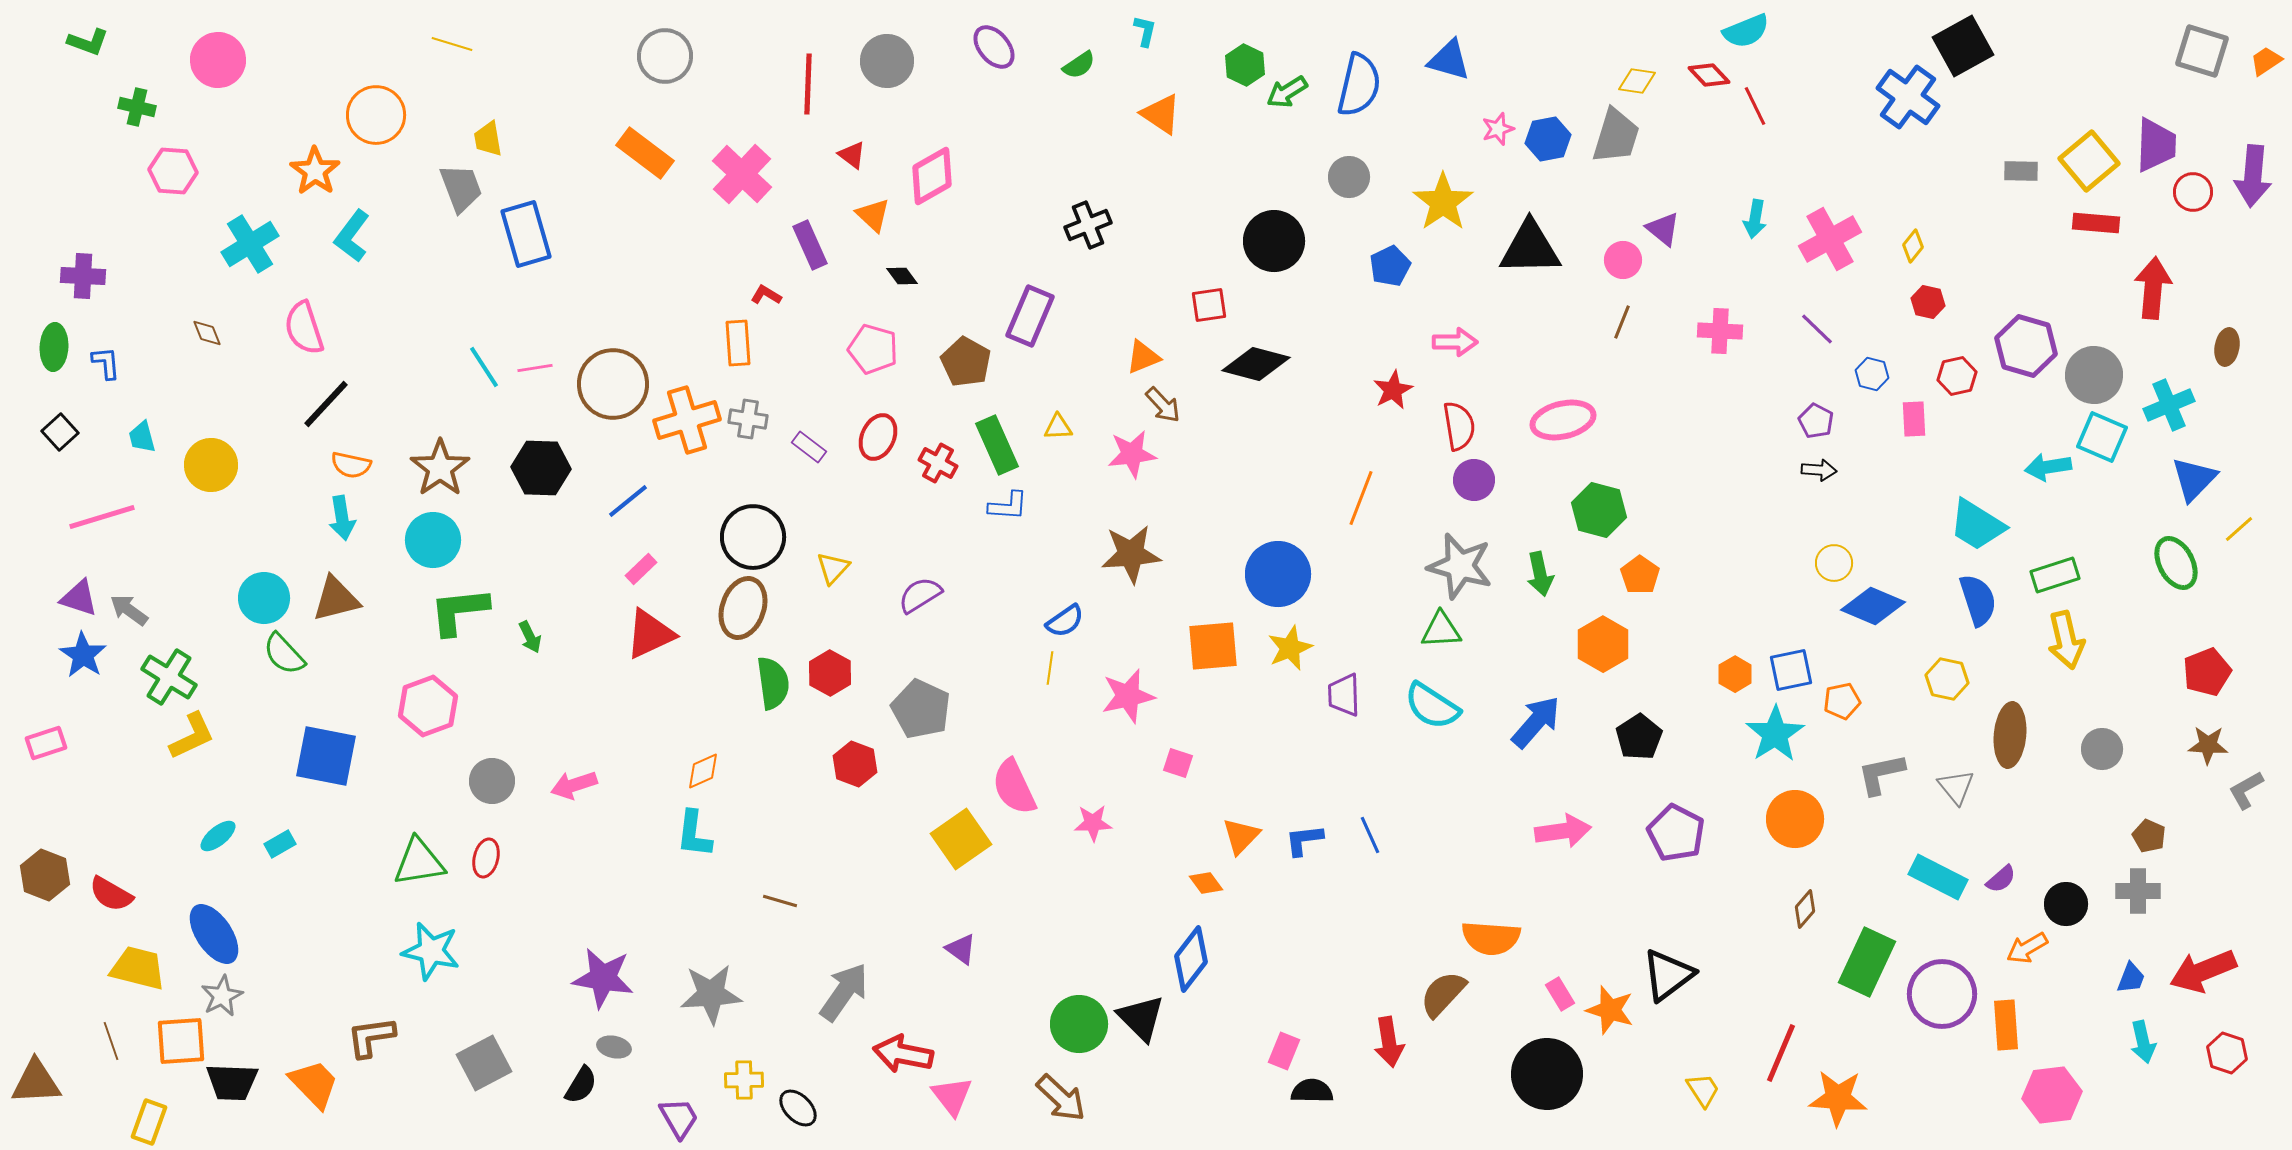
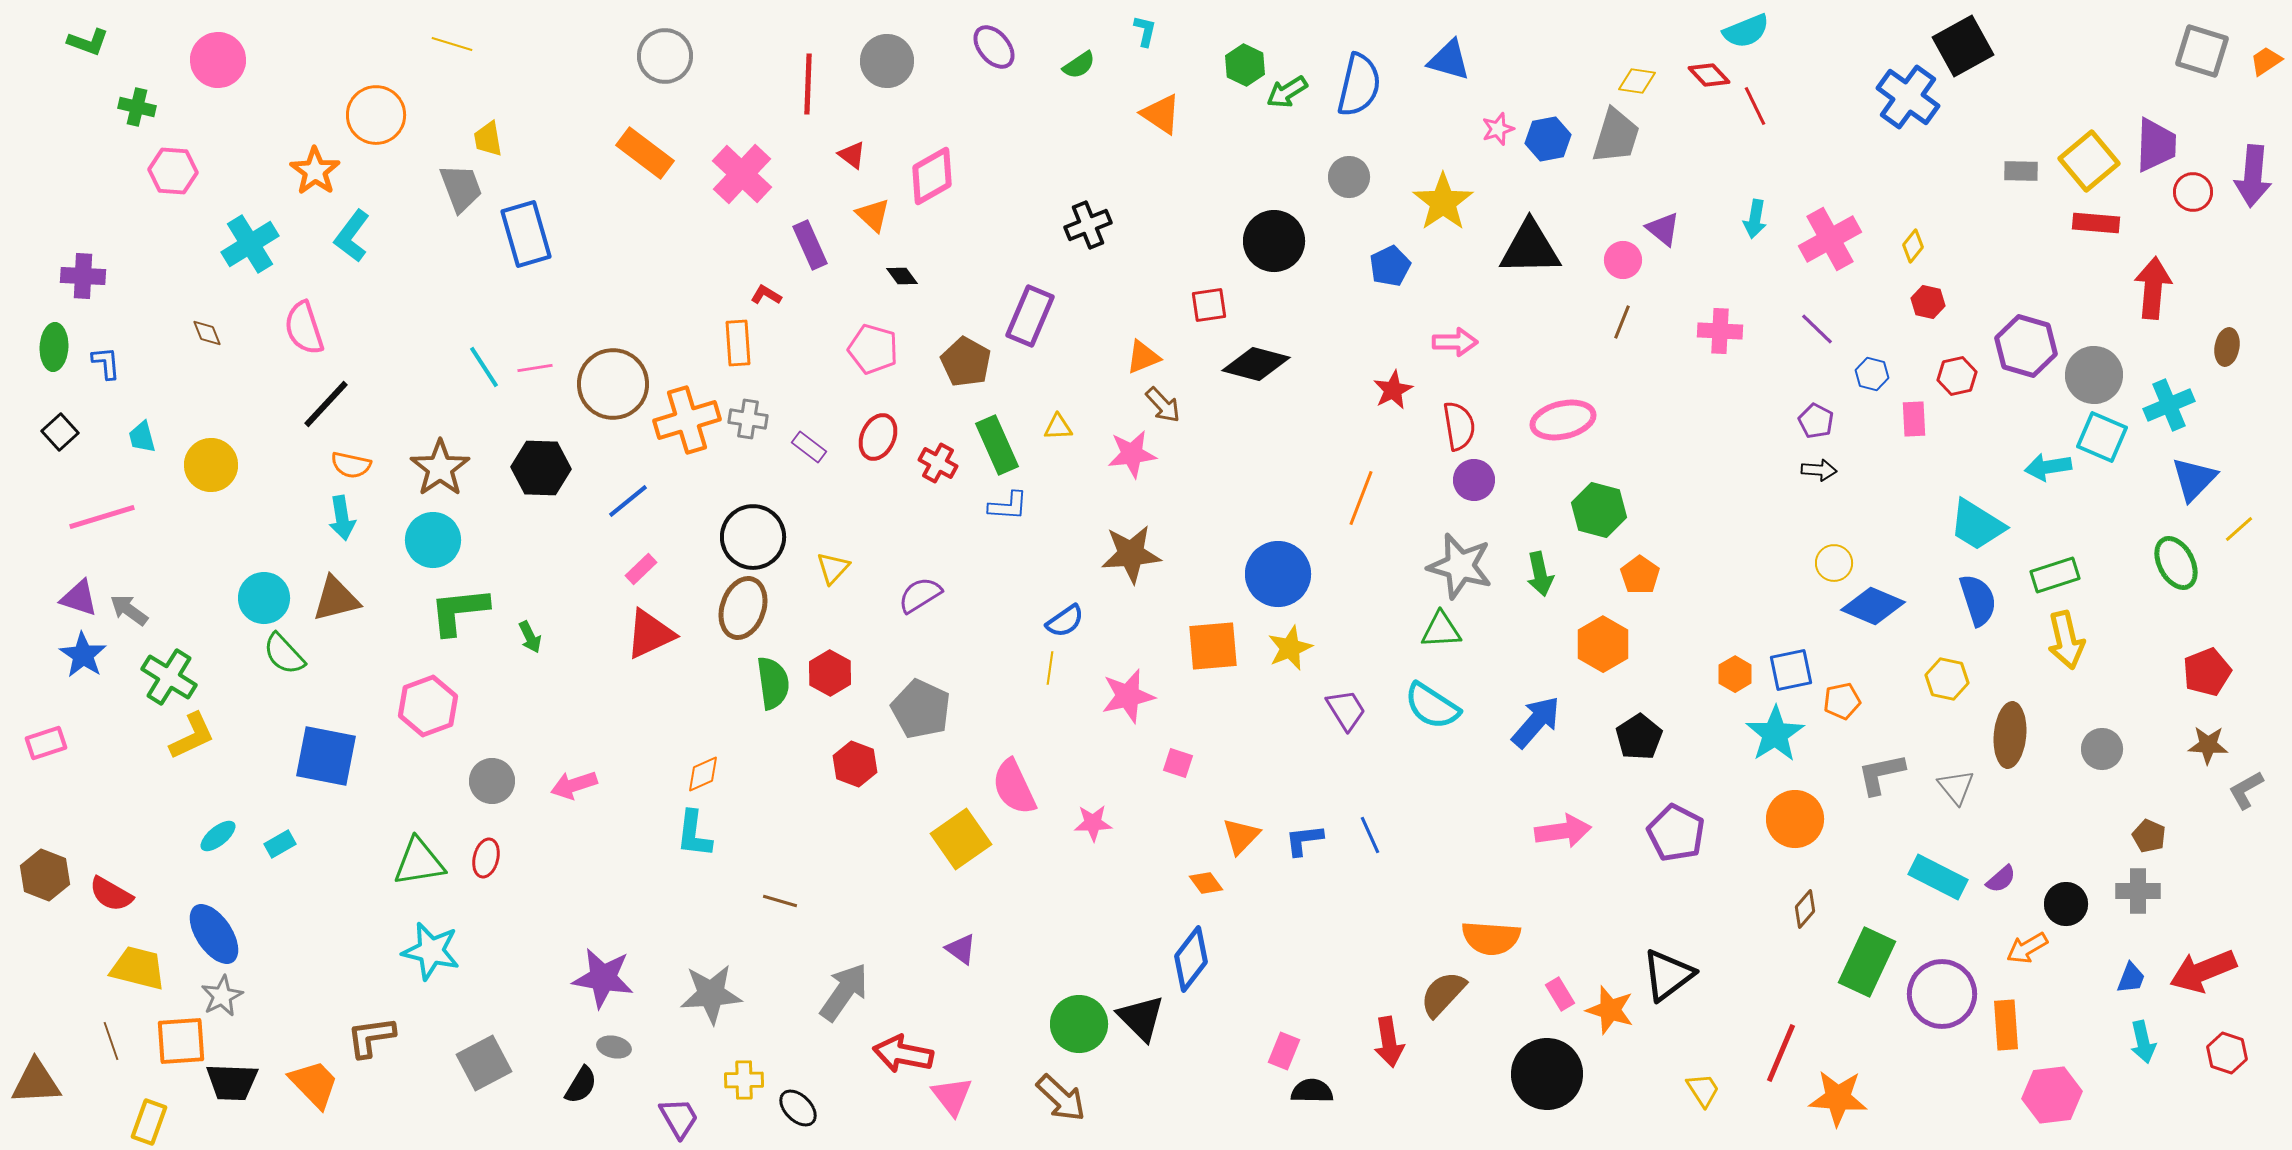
purple trapezoid at (1344, 695): moved 2 px right, 15 px down; rotated 150 degrees clockwise
orange diamond at (703, 771): moved 3 px down
